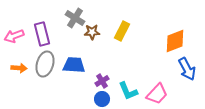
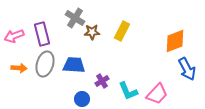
blue circle: moved 20 px left
